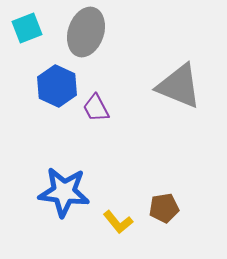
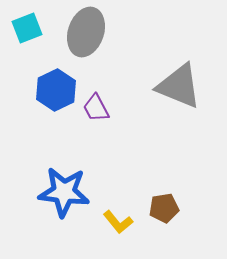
blue hexagon: moved 1 px left, 4 px down; rotated 9 degrees clockwise
